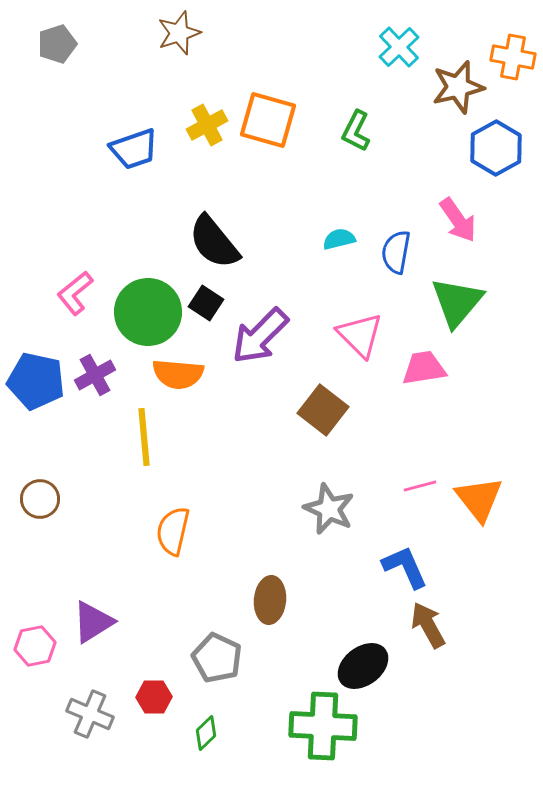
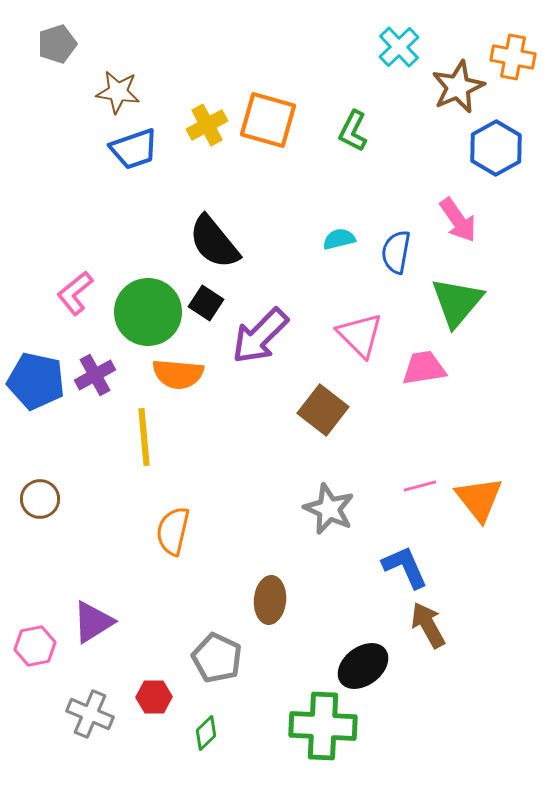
brown star at (179, 33): moved 61 px left, 59 px down; rotated 27 degrees clockwise
brown star at (458, 87): rotated 10 degrees counterclockwise
green L-shape at (356, 131): moved 3 px left
